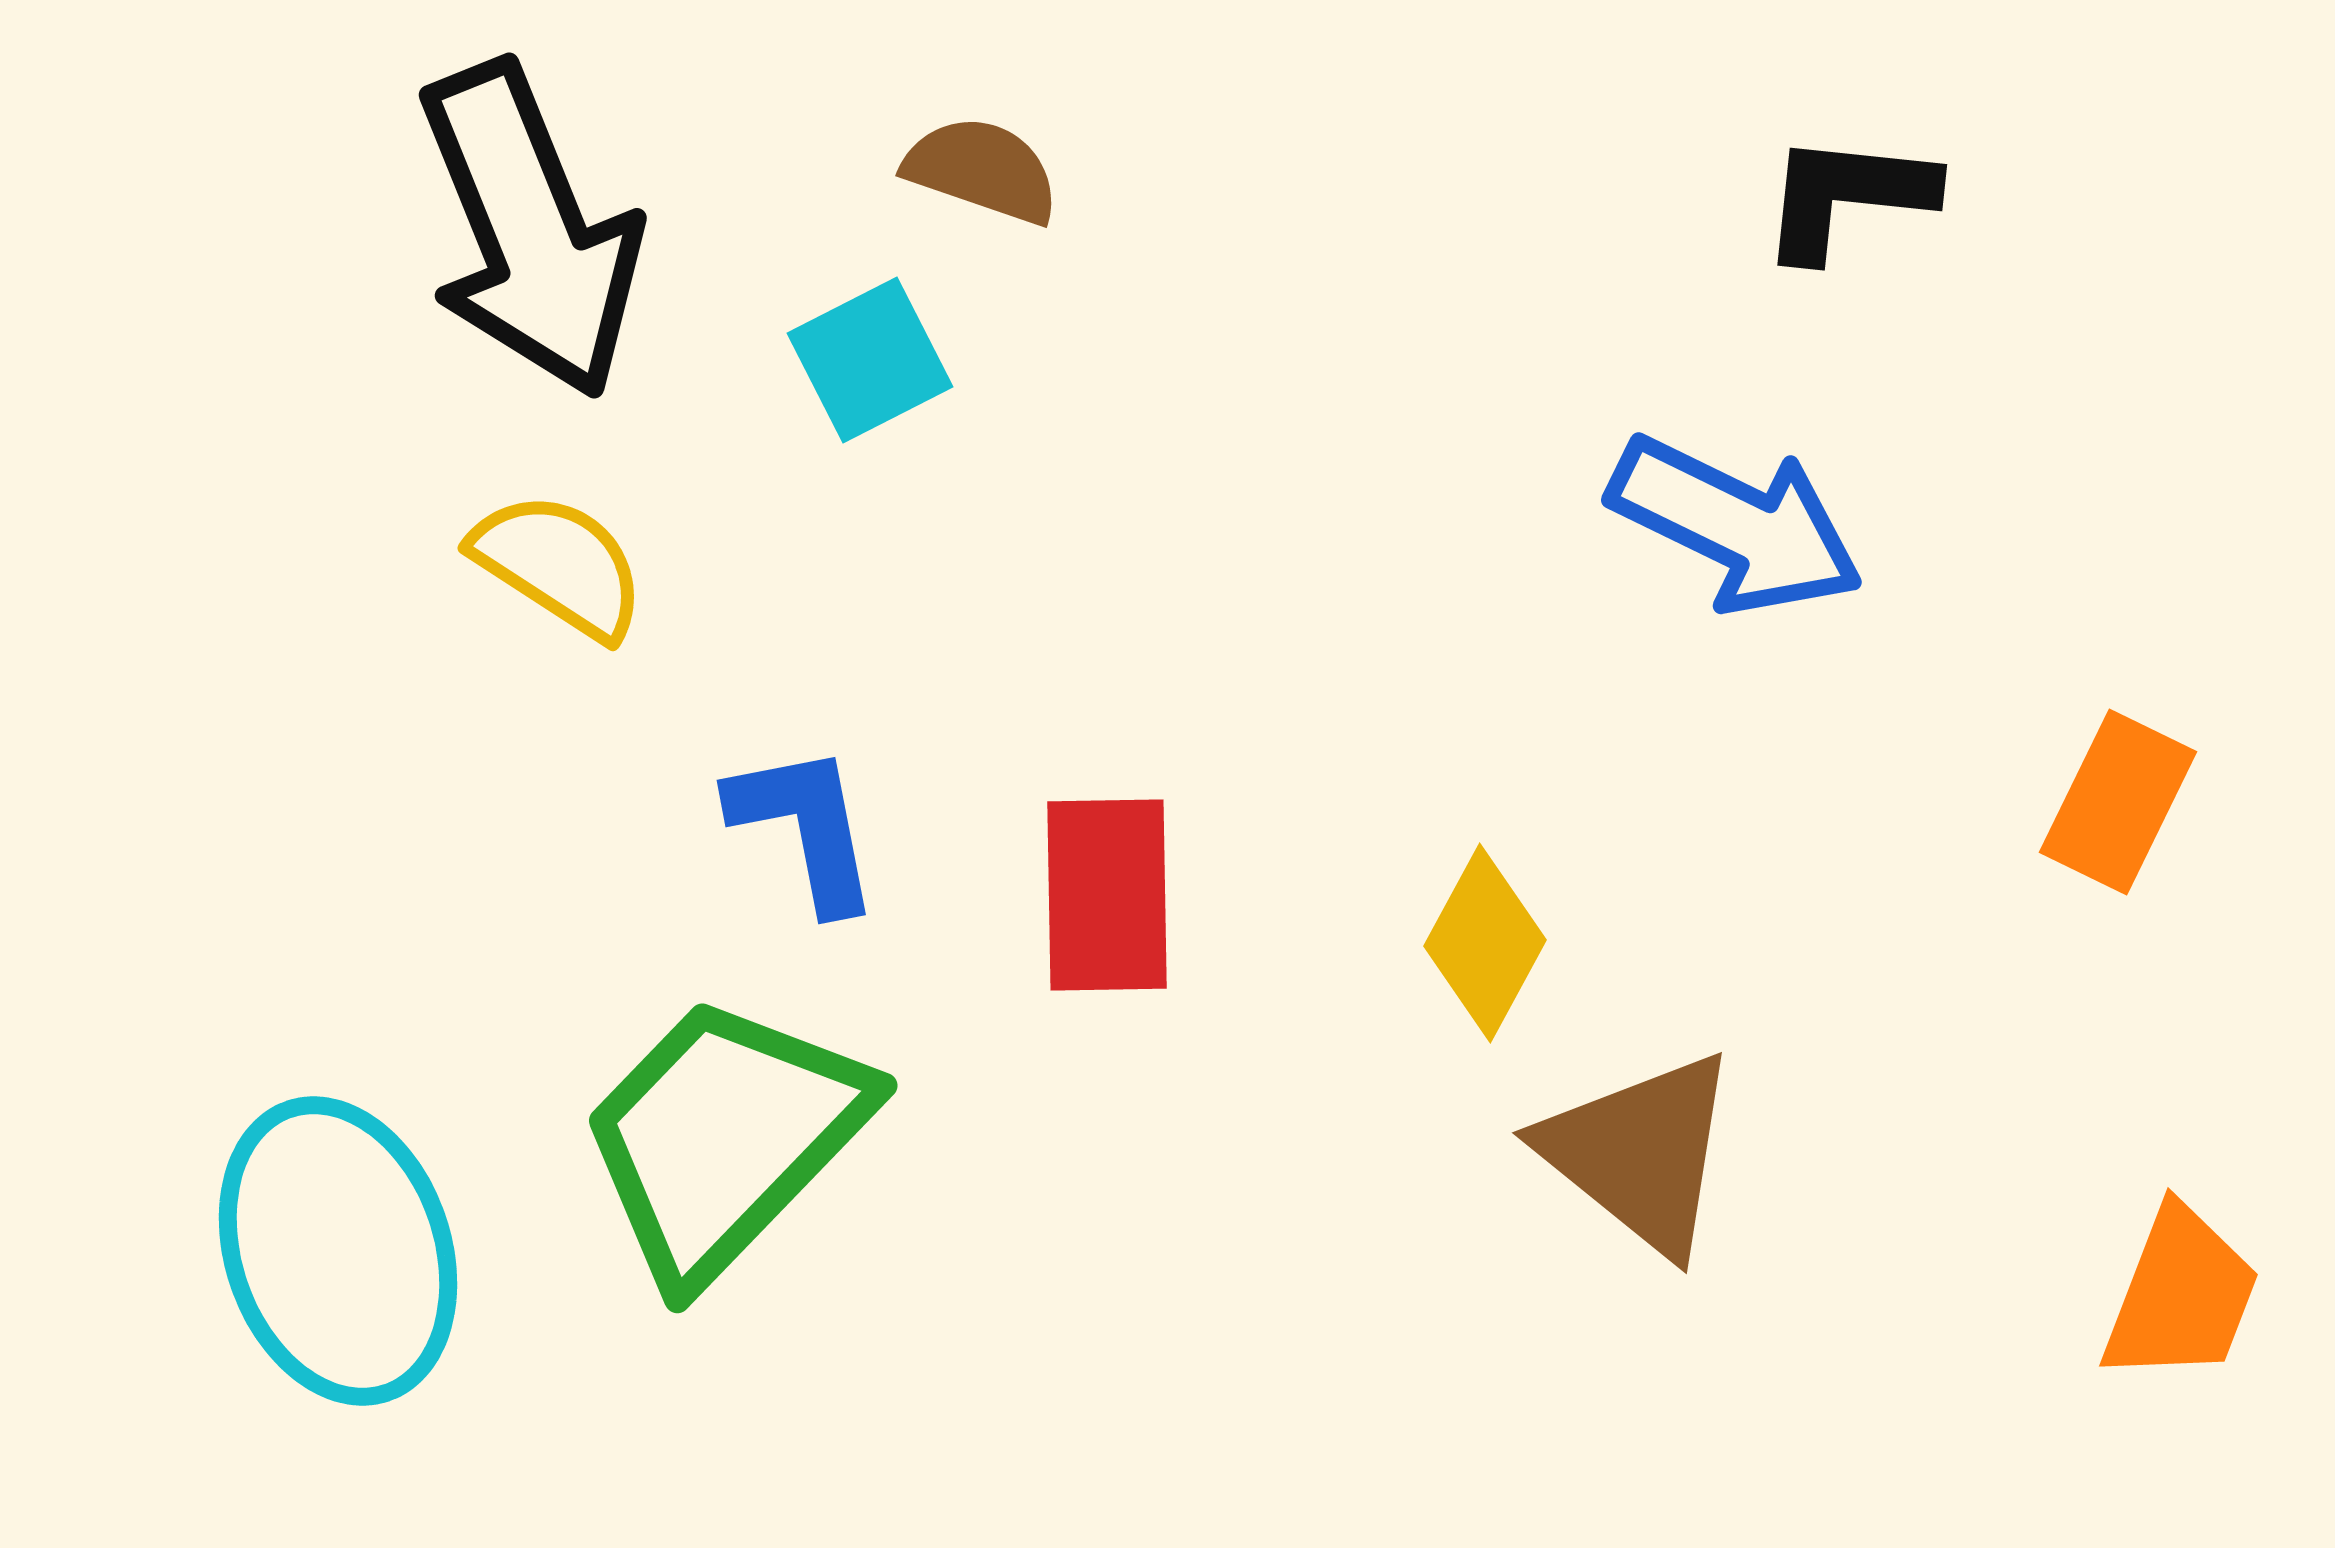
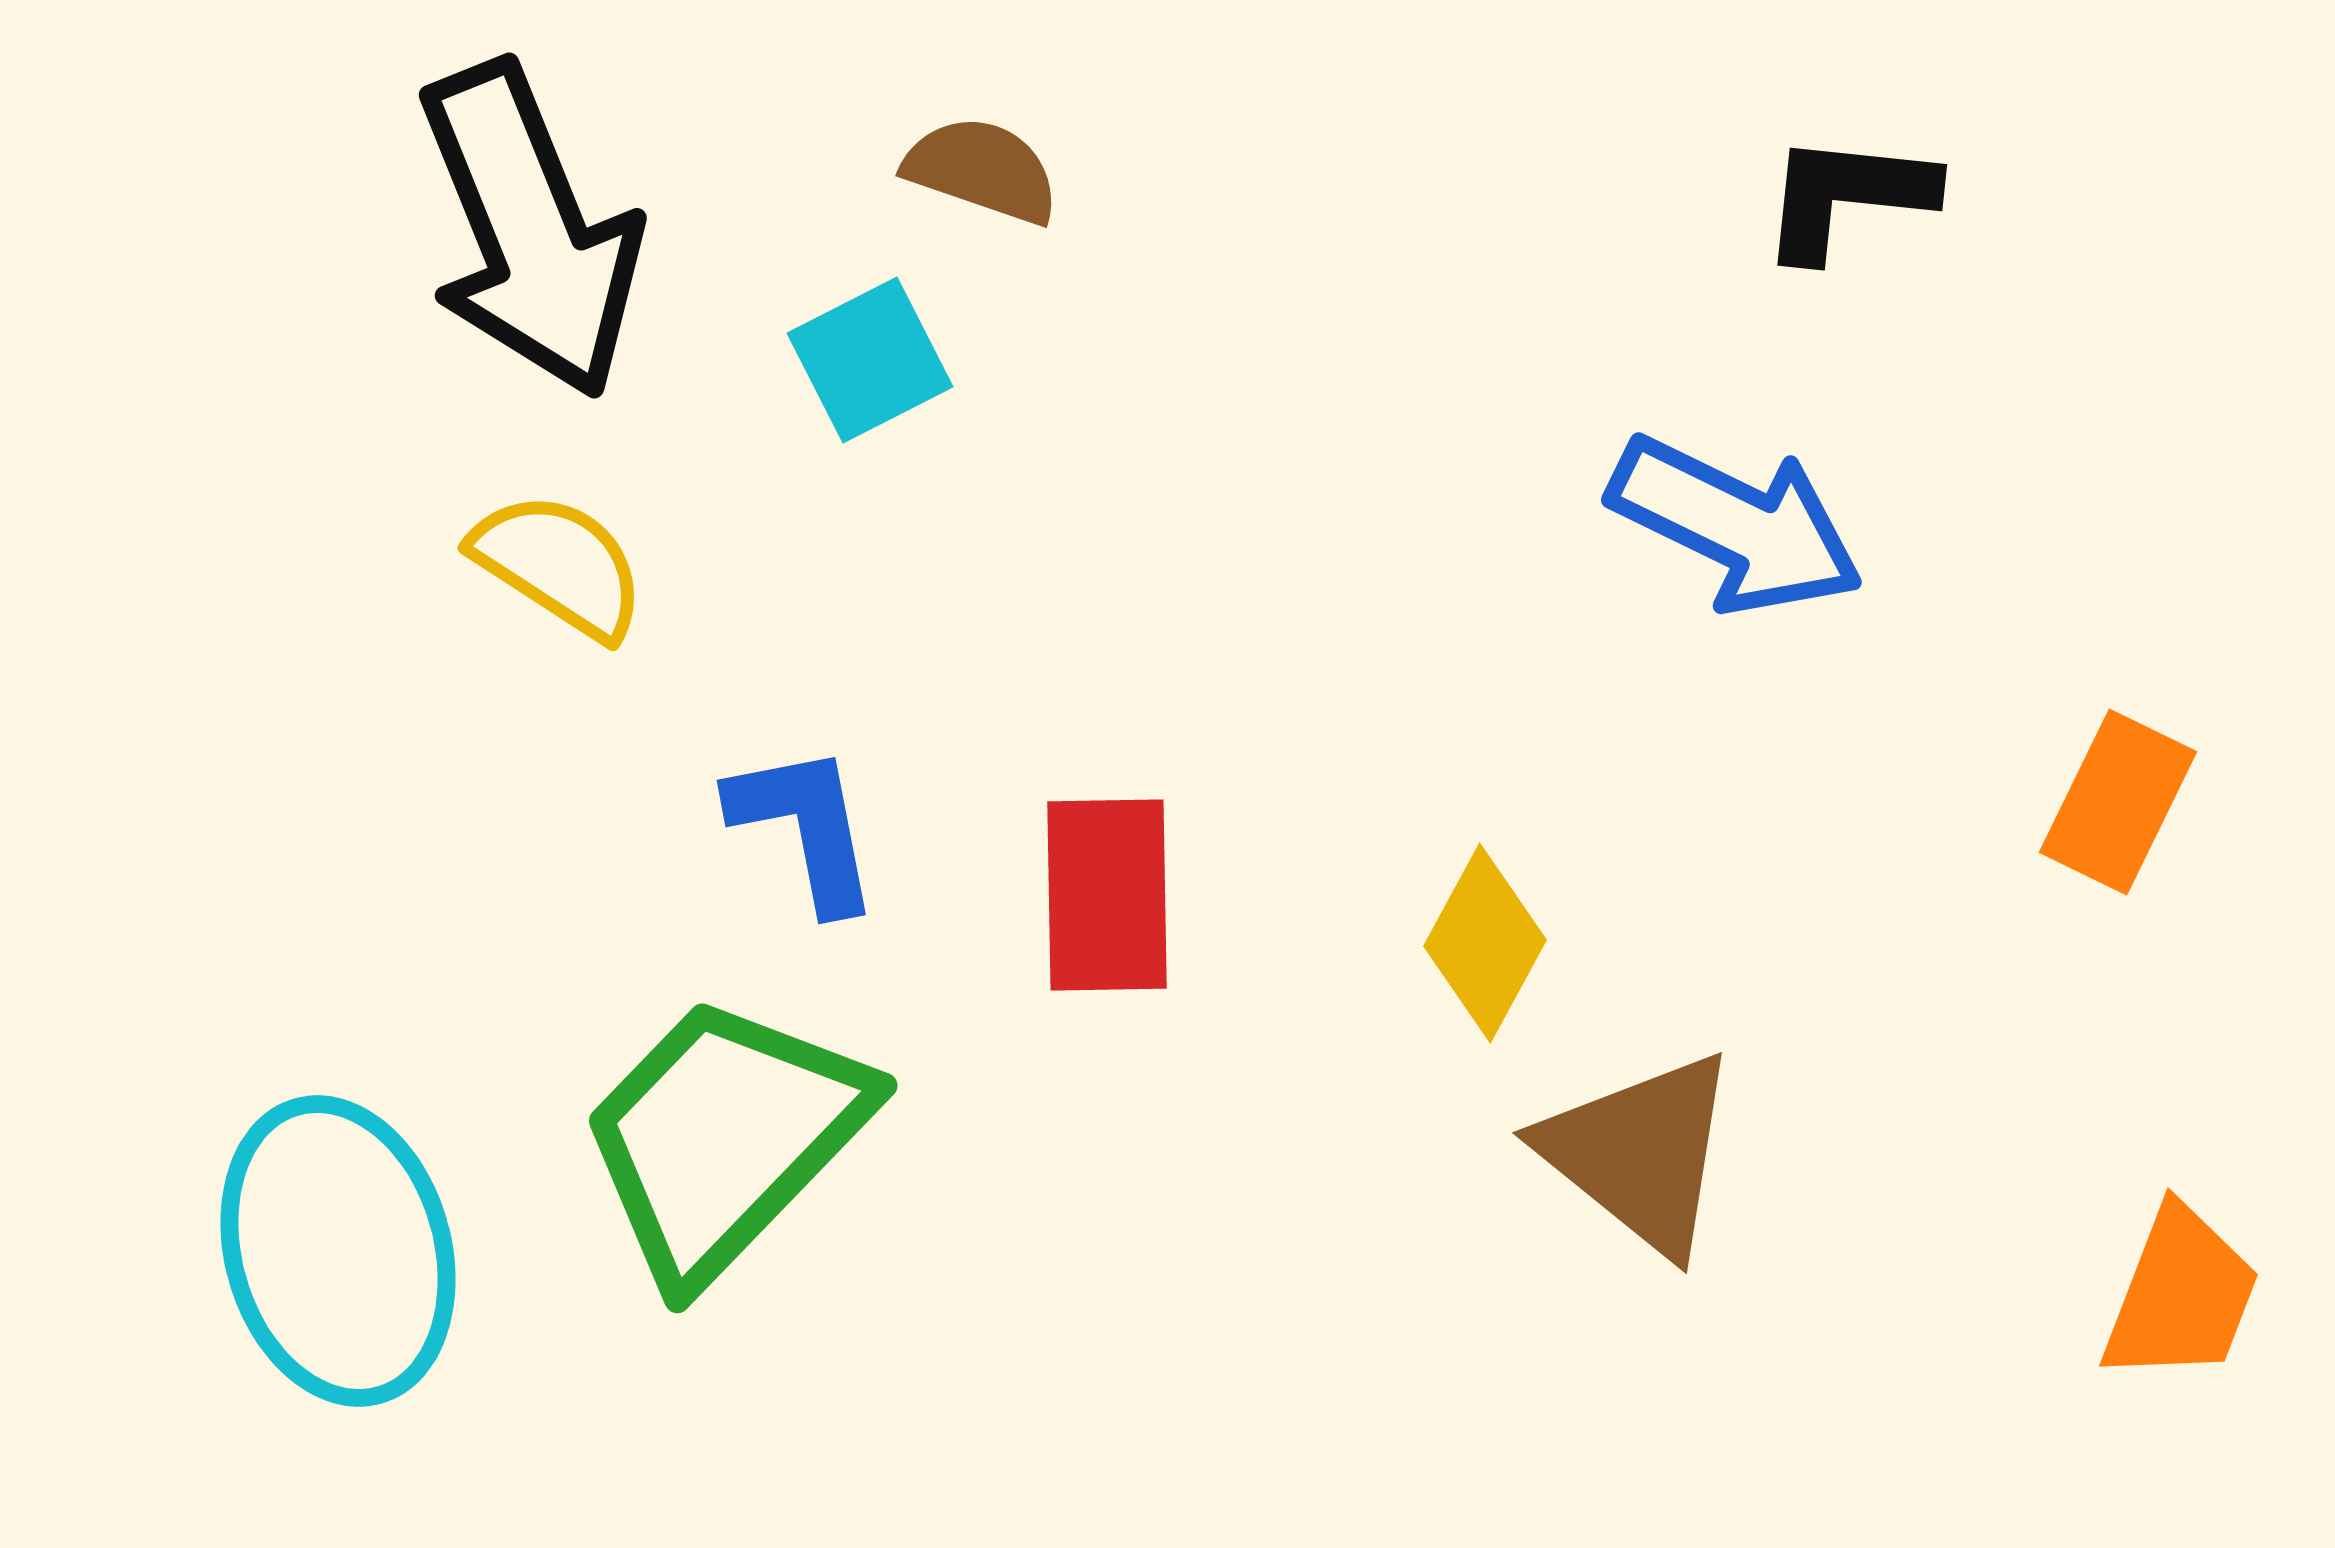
cyan ellipse: rotated 3 degrees clockwise
